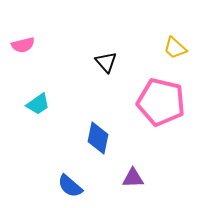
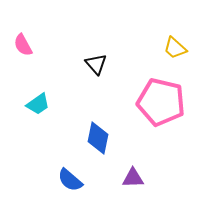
pink semicircle: rotated 75 degrees clockwise
black triangle: moved 10 px left, 2 px down
blue semicircle: moved 6 px up
